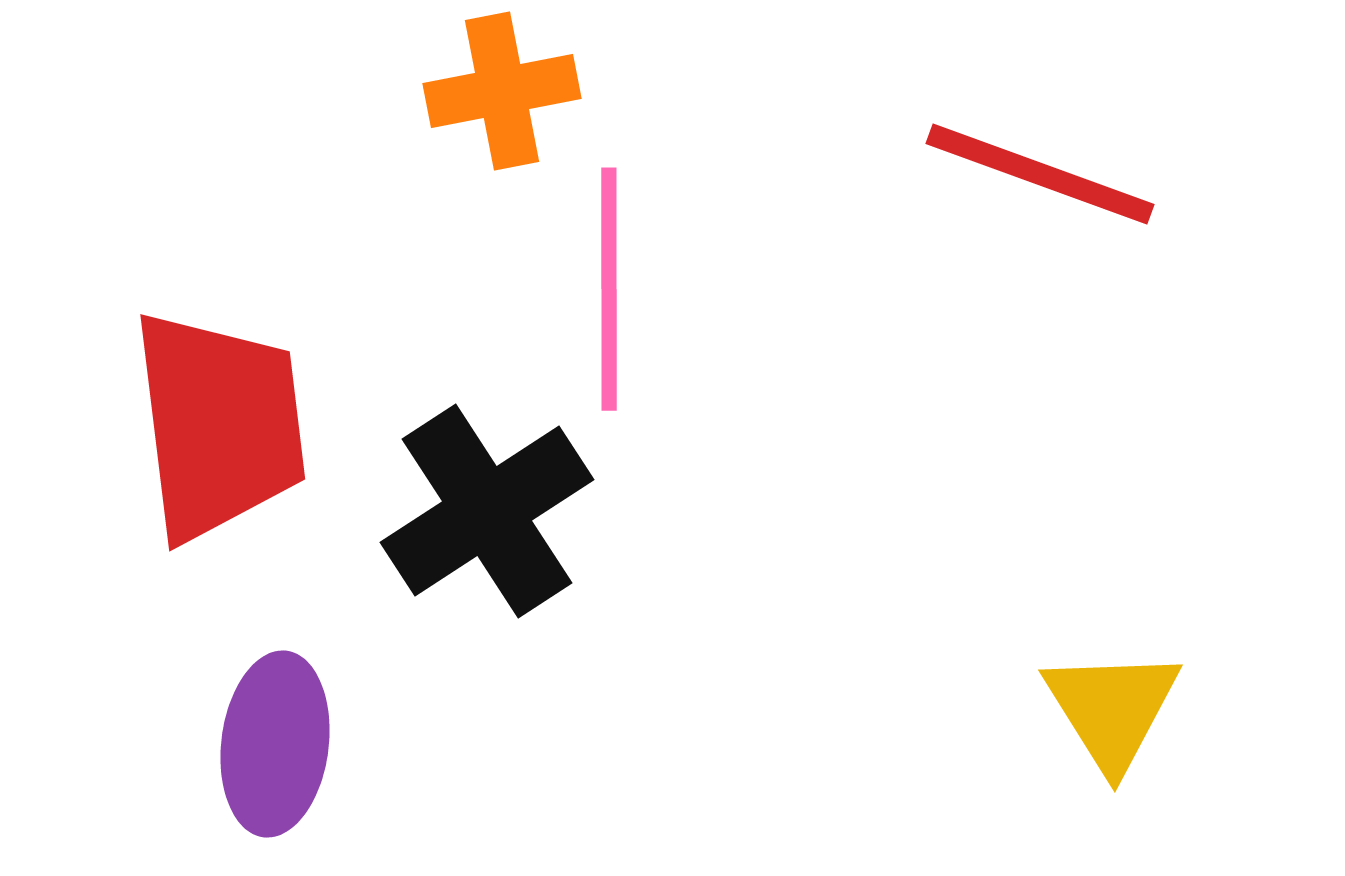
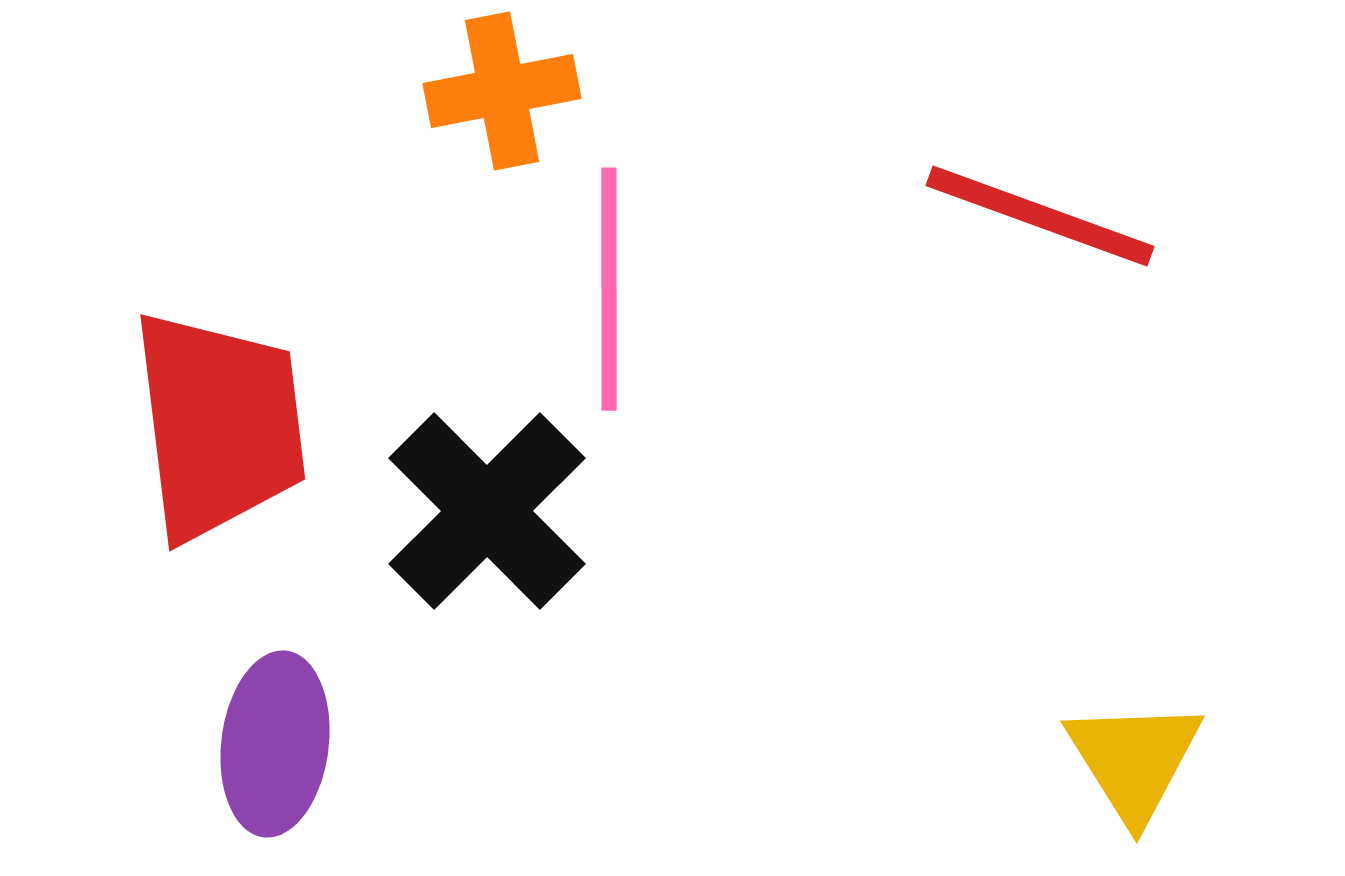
red line: moved 42 px down
black cross: rotated 12 degrees counterclockwise
yellow triangle: moved 22 px right, 51 px down
